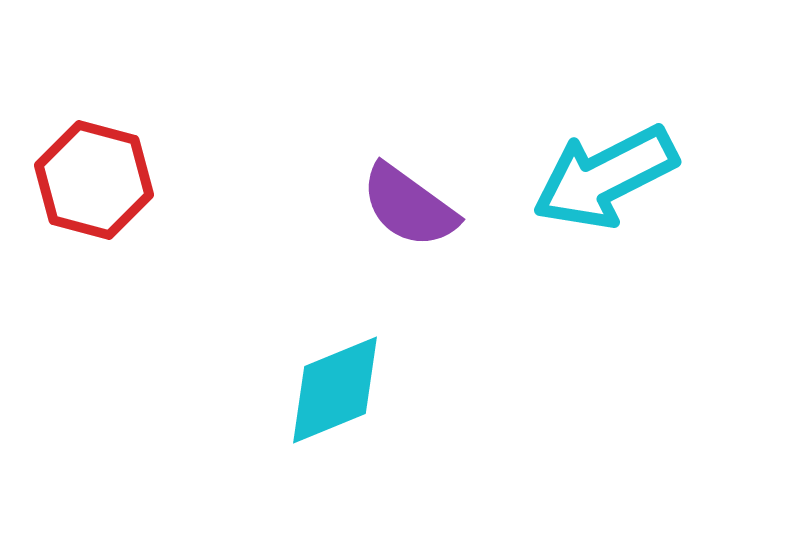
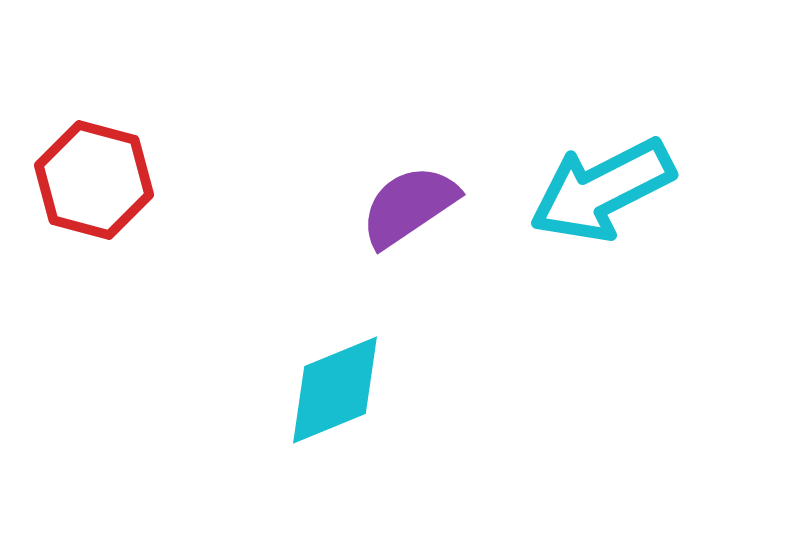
cyan arrow: moved 3 px left, 13 px down
purple semicircle: rotated 110 degrees clockwise
